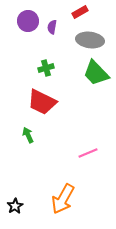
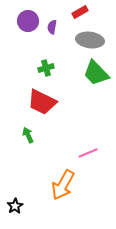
orange arrow: moved 14 px up
